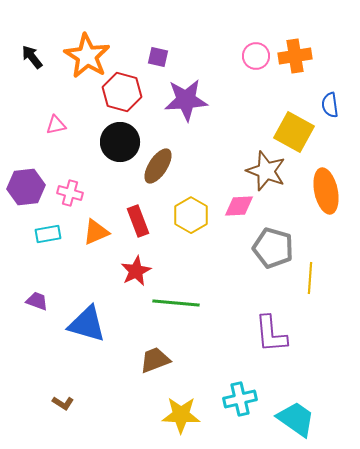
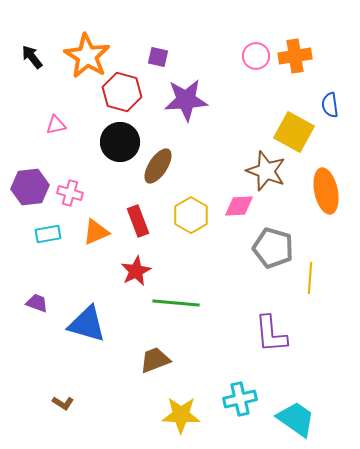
purple hexagon: moved 4 px right
purple trapezoid: moved 2 px down
